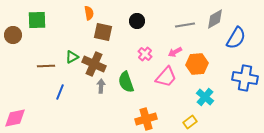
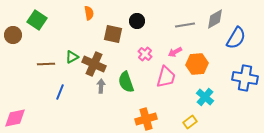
green square: rotated 36 degrees clockwise
brown square: moved 10 px right, 2 px down
brown line: moved 2 px up
pink trapezoid: rotated 25 degrees counterclockwise
